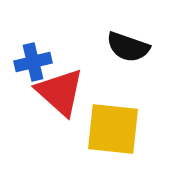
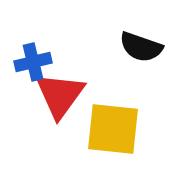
black semicircle: moved 13 px right
red triangle: moved 3 px down; rotated 24 degrees clockwise
